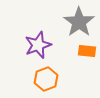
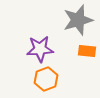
gray star: moved 1 px left, 2 px up; rotated 20 degrees clockwise
purple star: moved 2 px right, 4 px down; rotated 16 degrees clockwise
